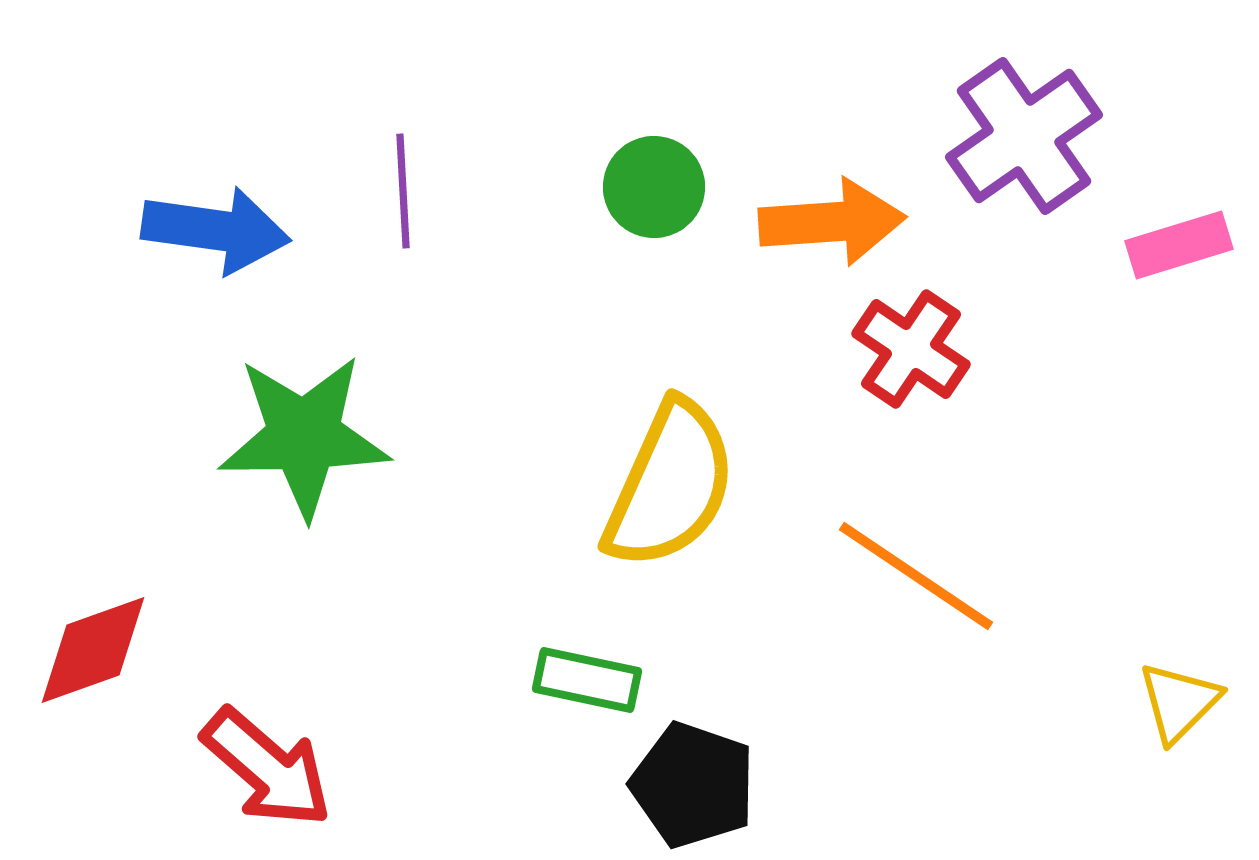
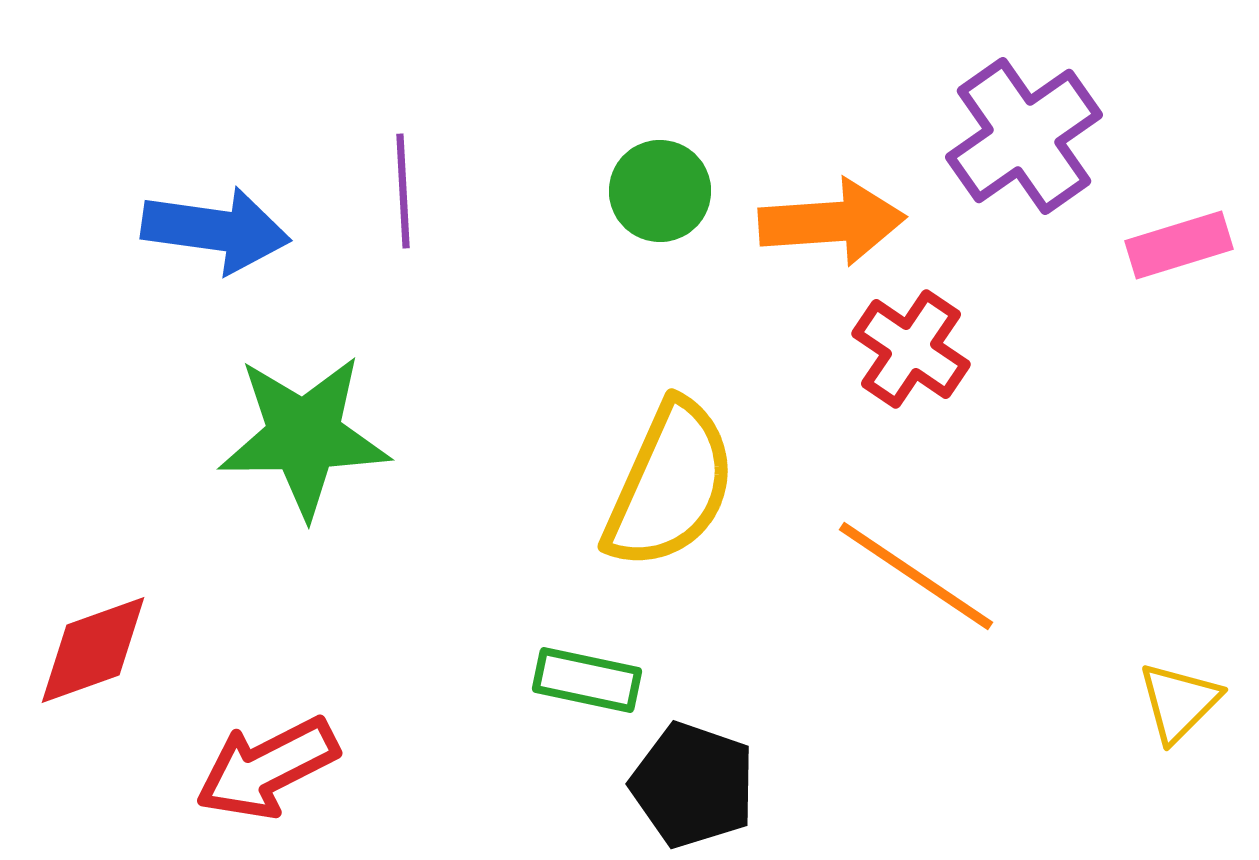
green circle: moved 6 px right, 4 px down
red arrow: rotated 112 degrees clockwise
